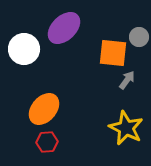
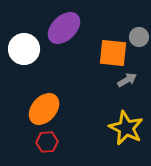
gray arrow: rotated 24 degrees clockwise
